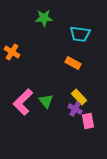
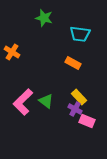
green star: rotated 18 degrees clockwise
green triangle: rotated 14 degrees counterclockwise
pink rectangle: moved 1 px left; rotated 56 degrees counterclockwise
